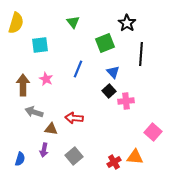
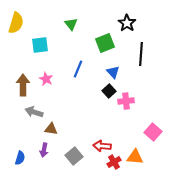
green triangle: moved 2 px left, 2 px down
red arrow: moved 28 px right, 28 px down
blue semicircle: moved 1 px up
